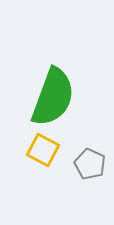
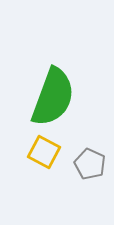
yellow square: moved 1 px right, 2 px down
